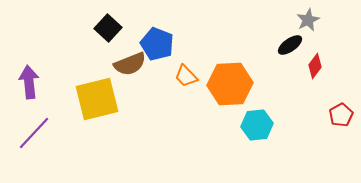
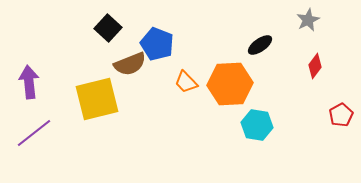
black ellipse: moved 30 px left
orange trapezoid: moved 6 px down
cyan hexagon: rotated 16 degrees clockwise
purple line: rotated 9 degrees clockwise
